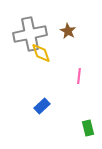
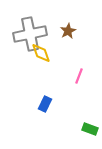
brown star: rotated 14 degrees clockwise
pink line: rotated 14 degrees clockwise
blue rectangle: moved 3 px right, 2 px up; rotated 21 degrees counterclockwise
green rectangle: moved 2 px right, 1 px down; rotated 56 degrees counterclockwise
